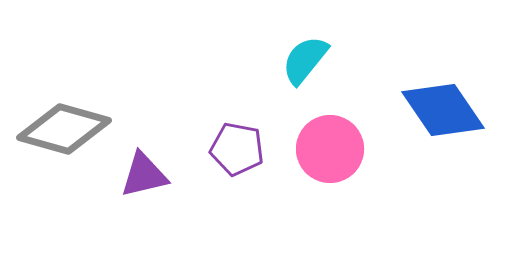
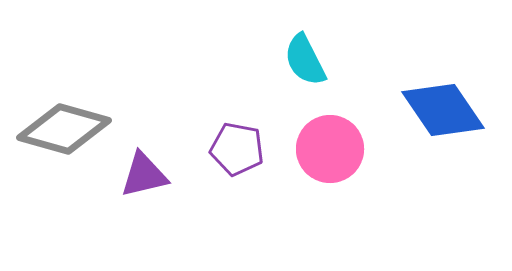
cyan semicircle: rotated 66 degrees counterclockwise
